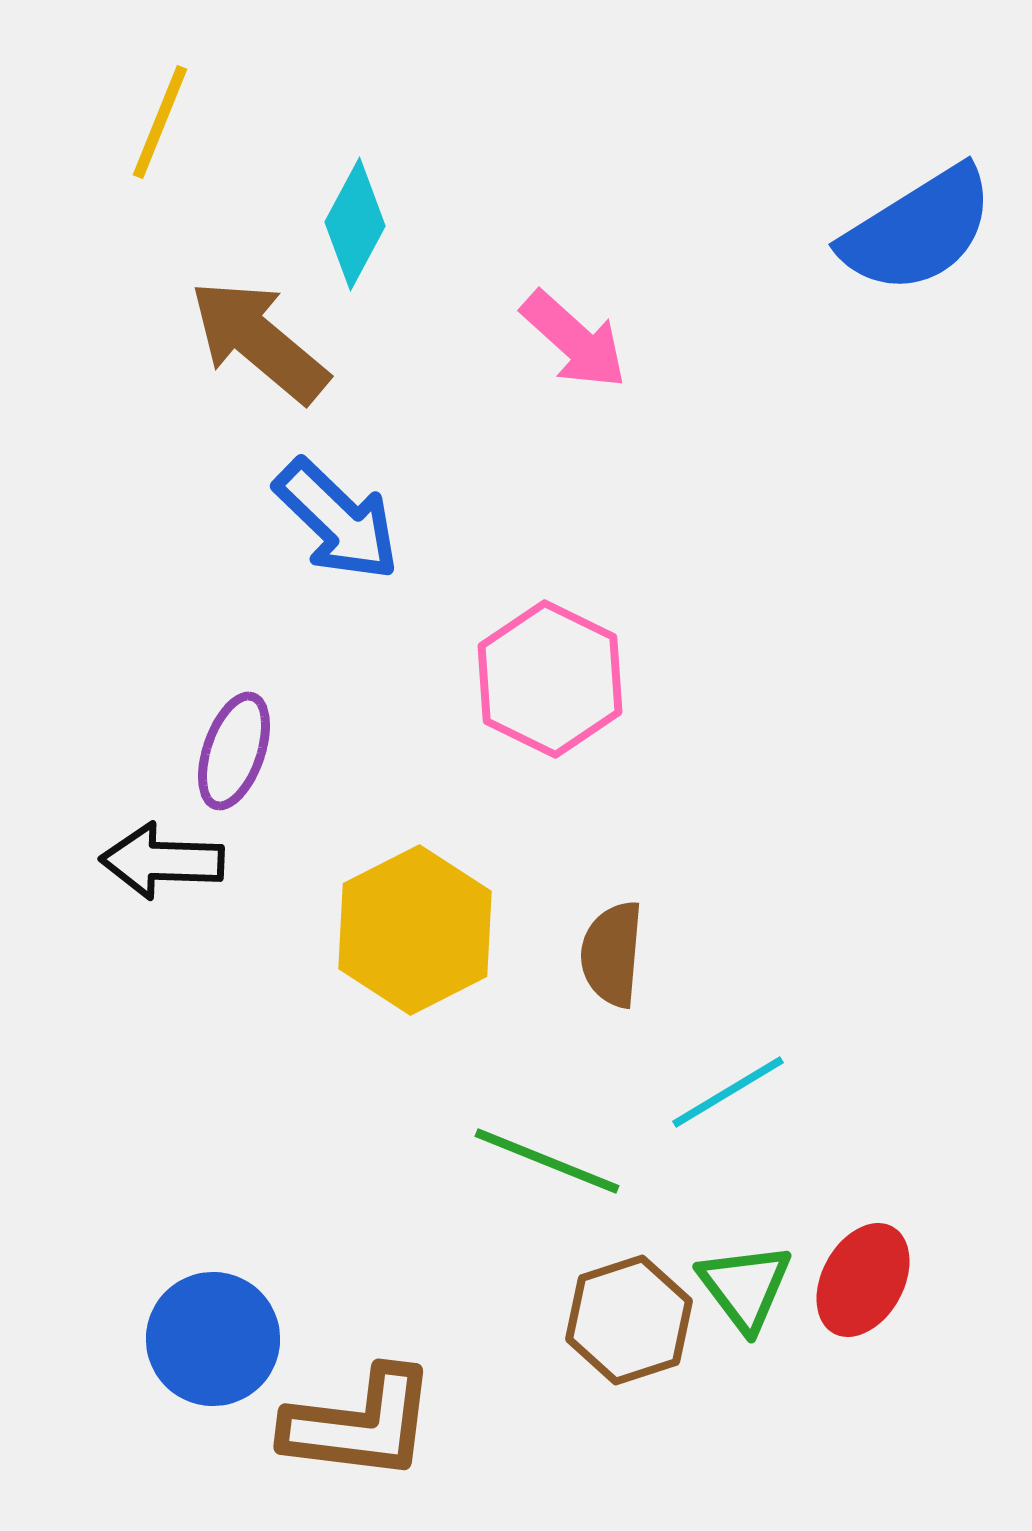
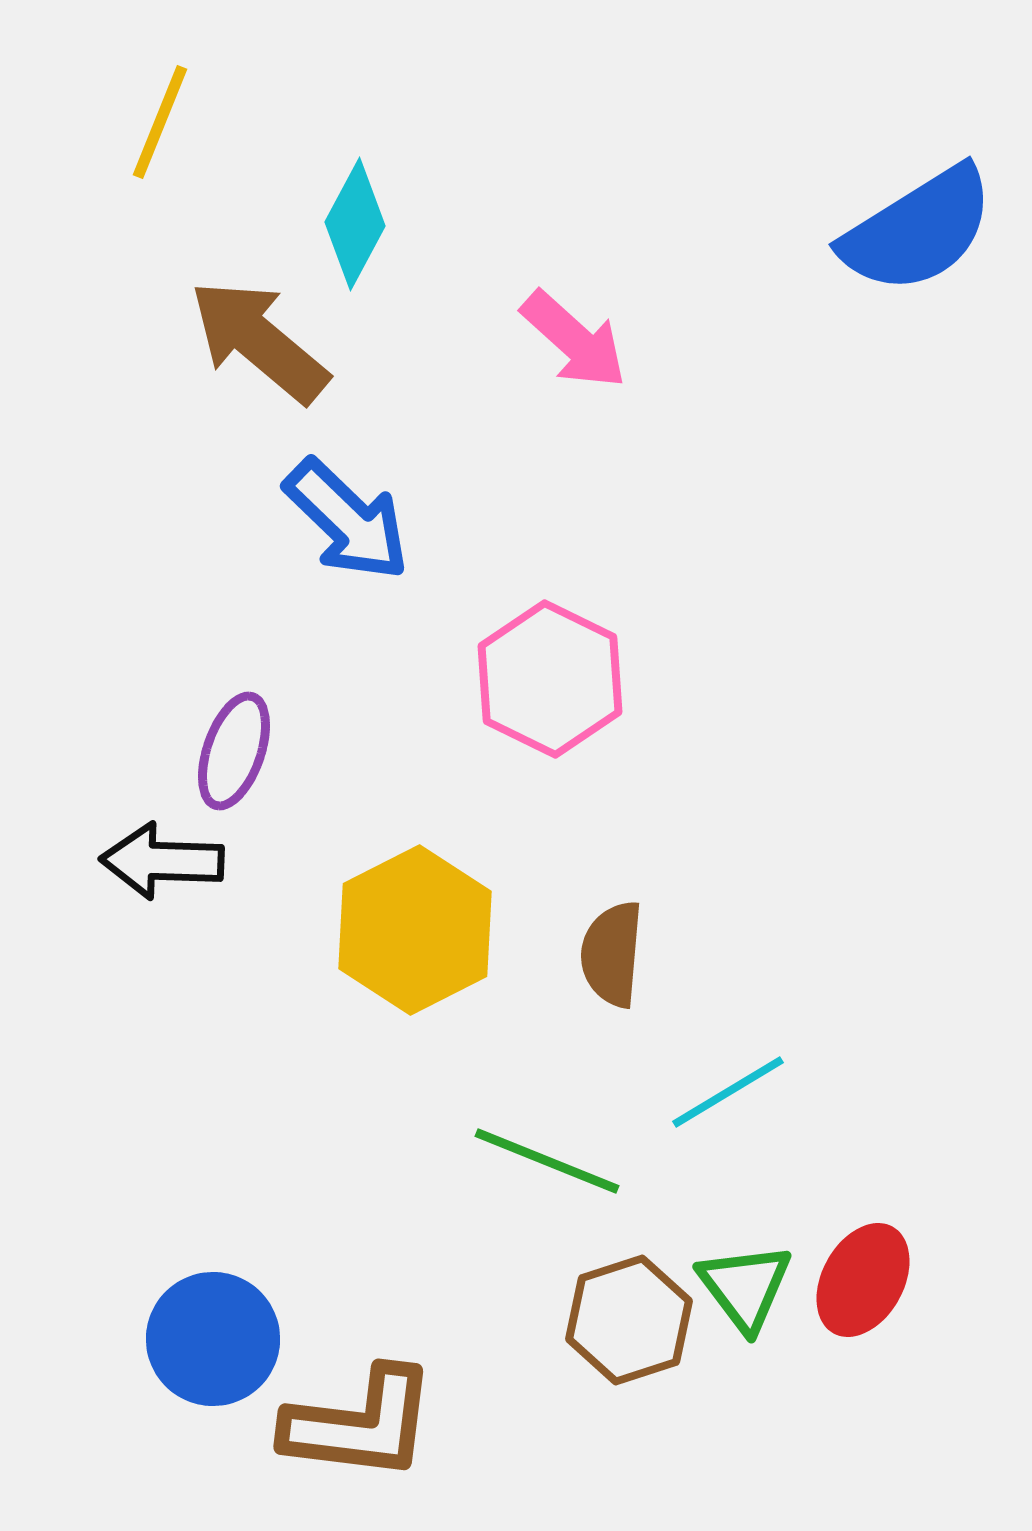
blue arrow: moved 10 px right
